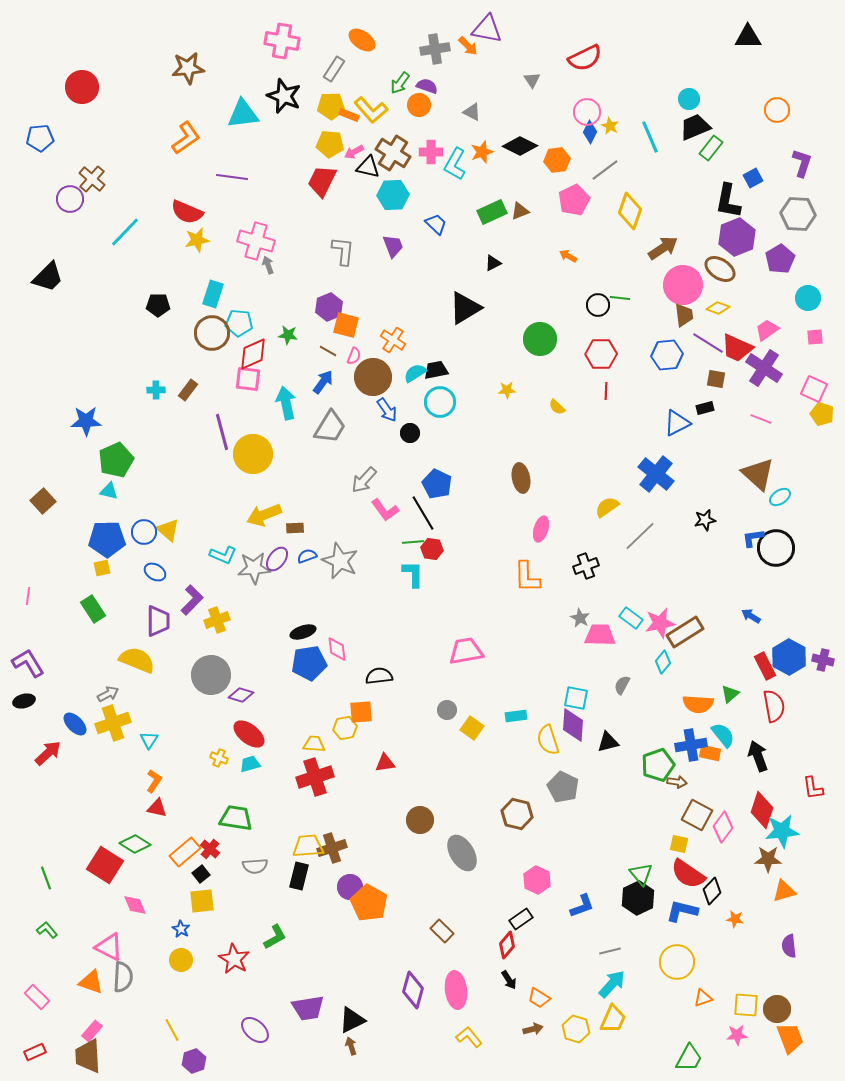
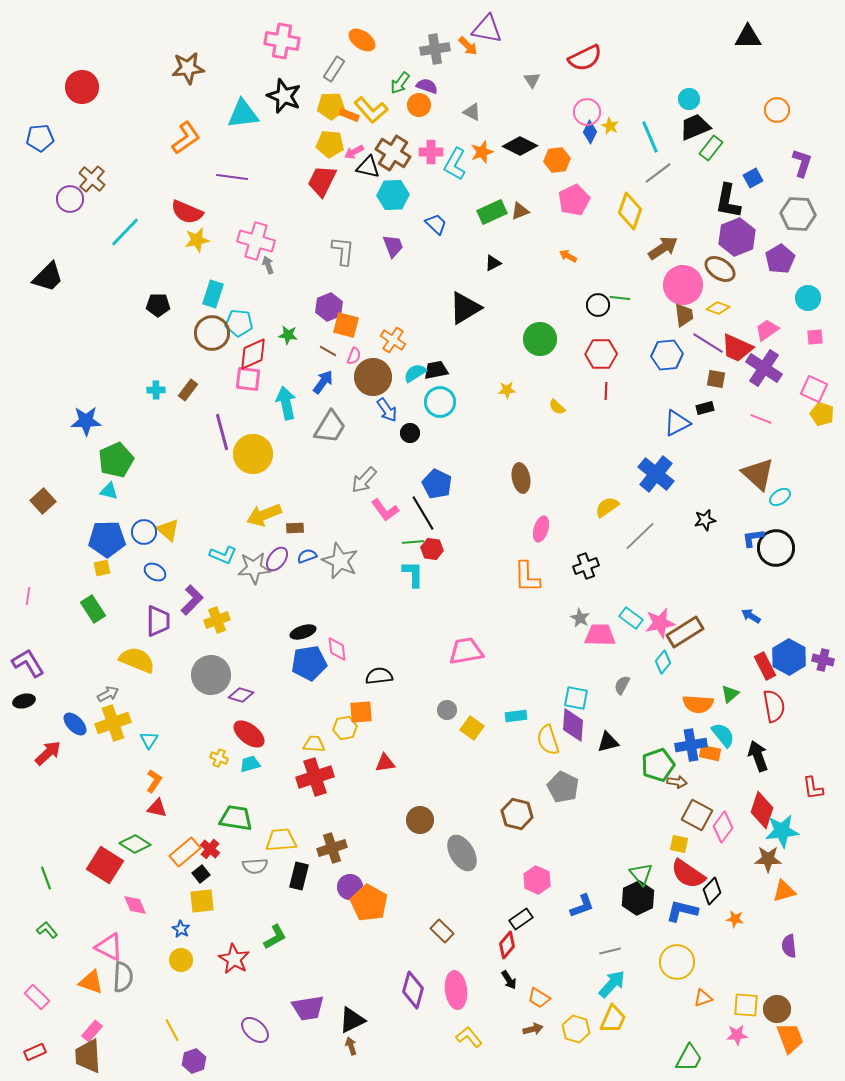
gray line at (605, 170): moved 53 px right, 3 px down
yellow trapezoid at (308, 846): moved 27 px left, 6 px up
